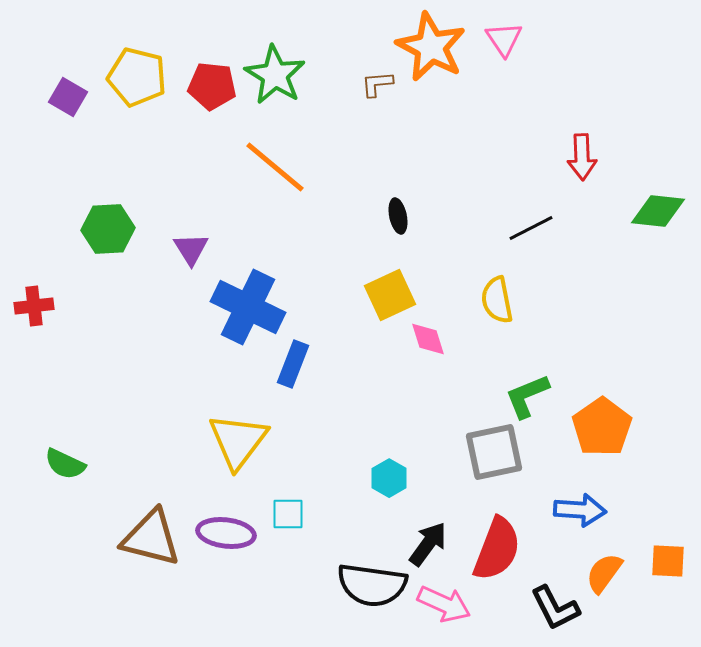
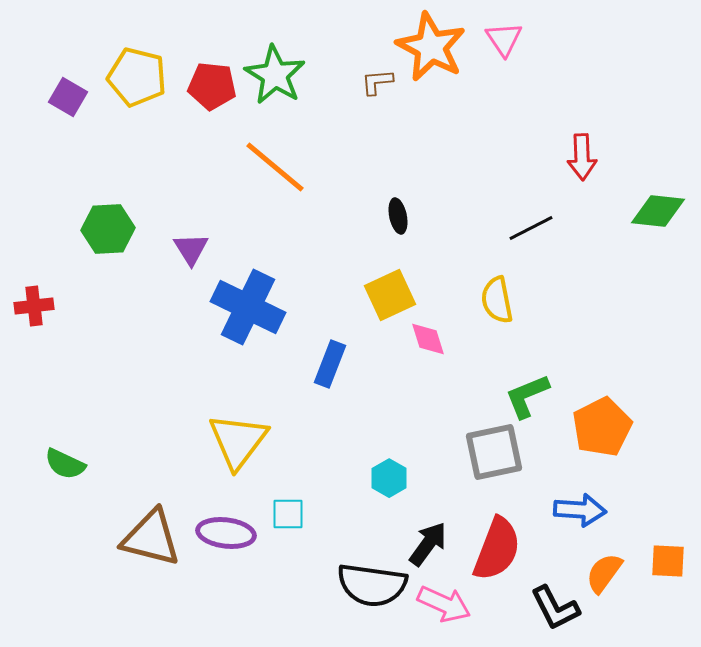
brown L-shape: moved 2 px up
blue rectangle: moved 37 px right
orange pentagon: rotated 8 degrees clockwise
